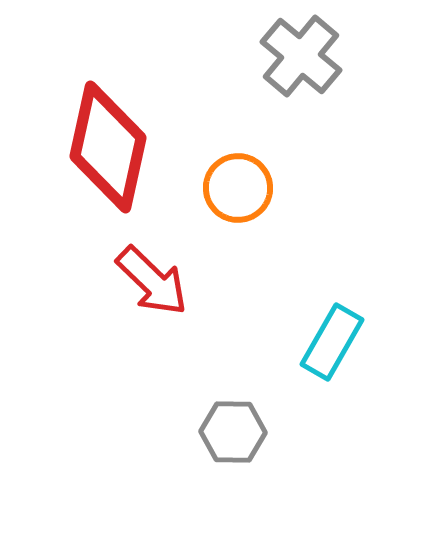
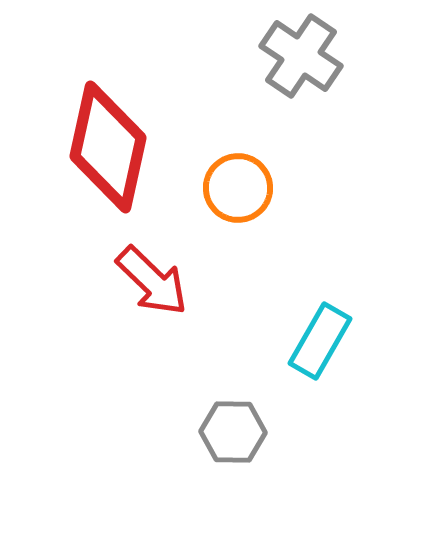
gray cross: rotated 6 degrees counterclockwise
cyan rectangle: moved 12 px left, 1 px up
